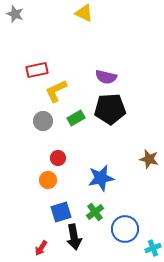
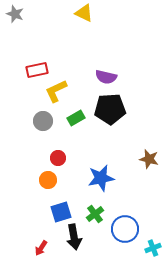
green cross: moved 2 px down
